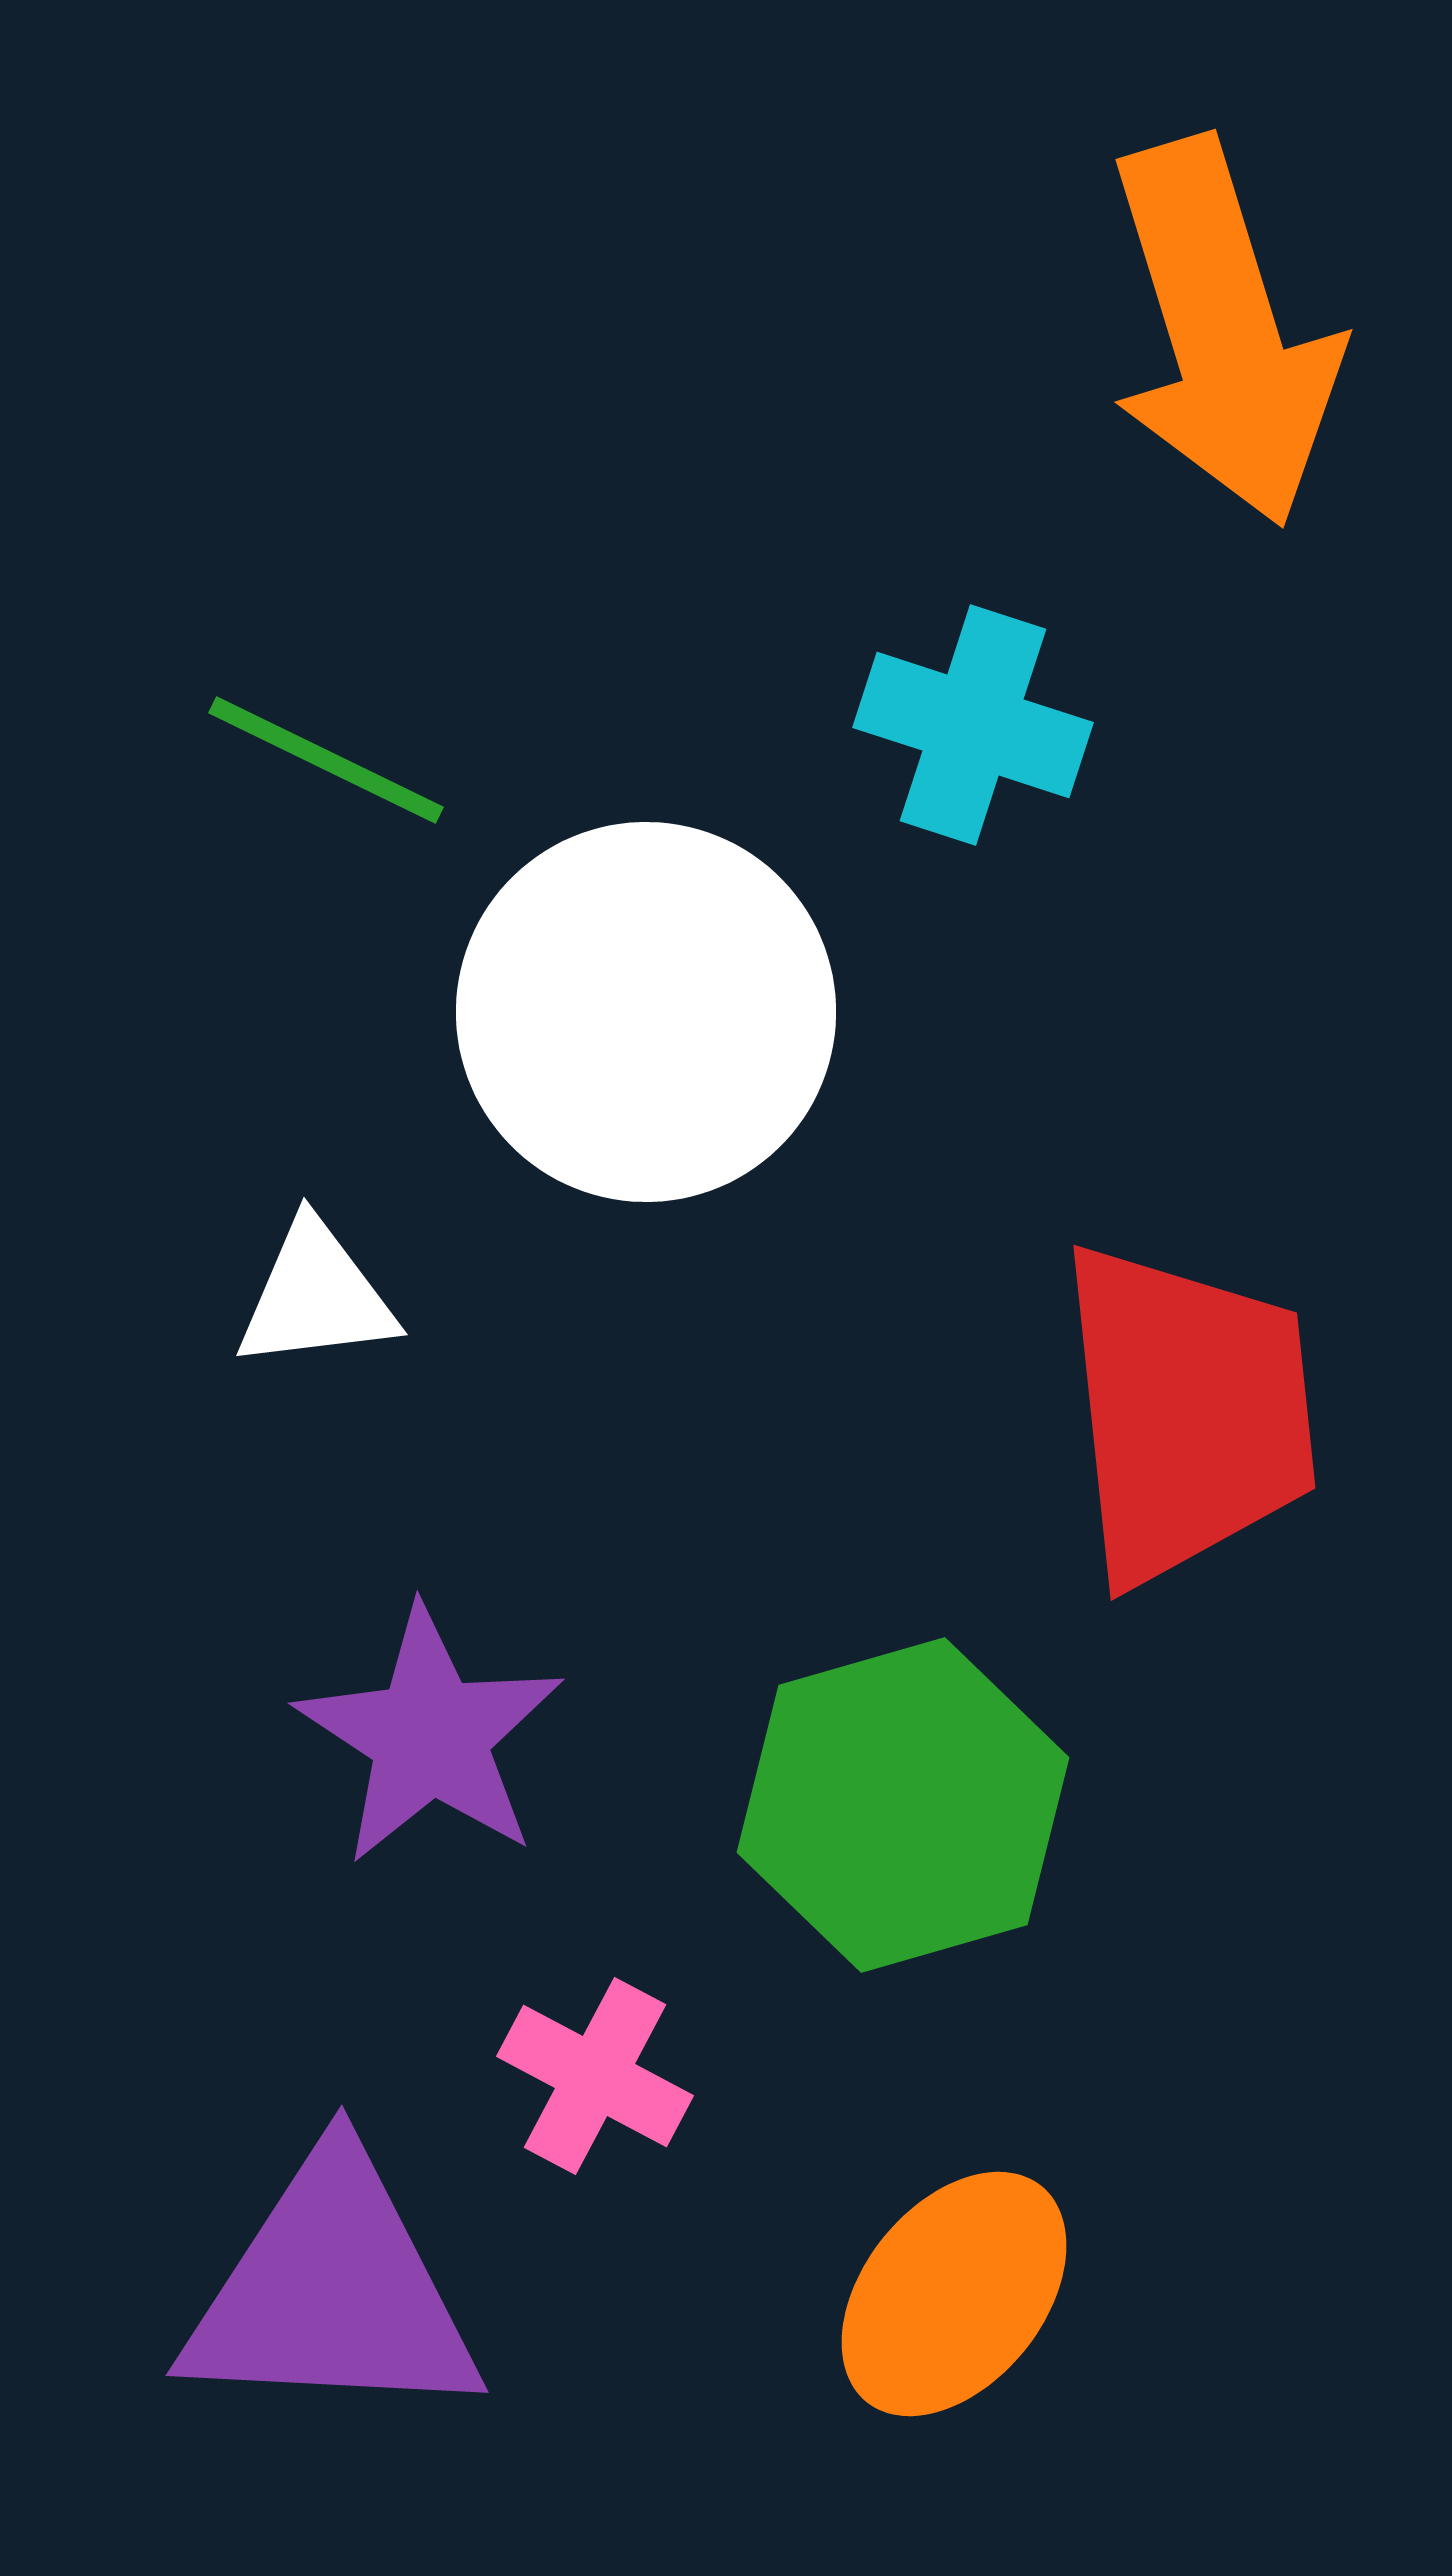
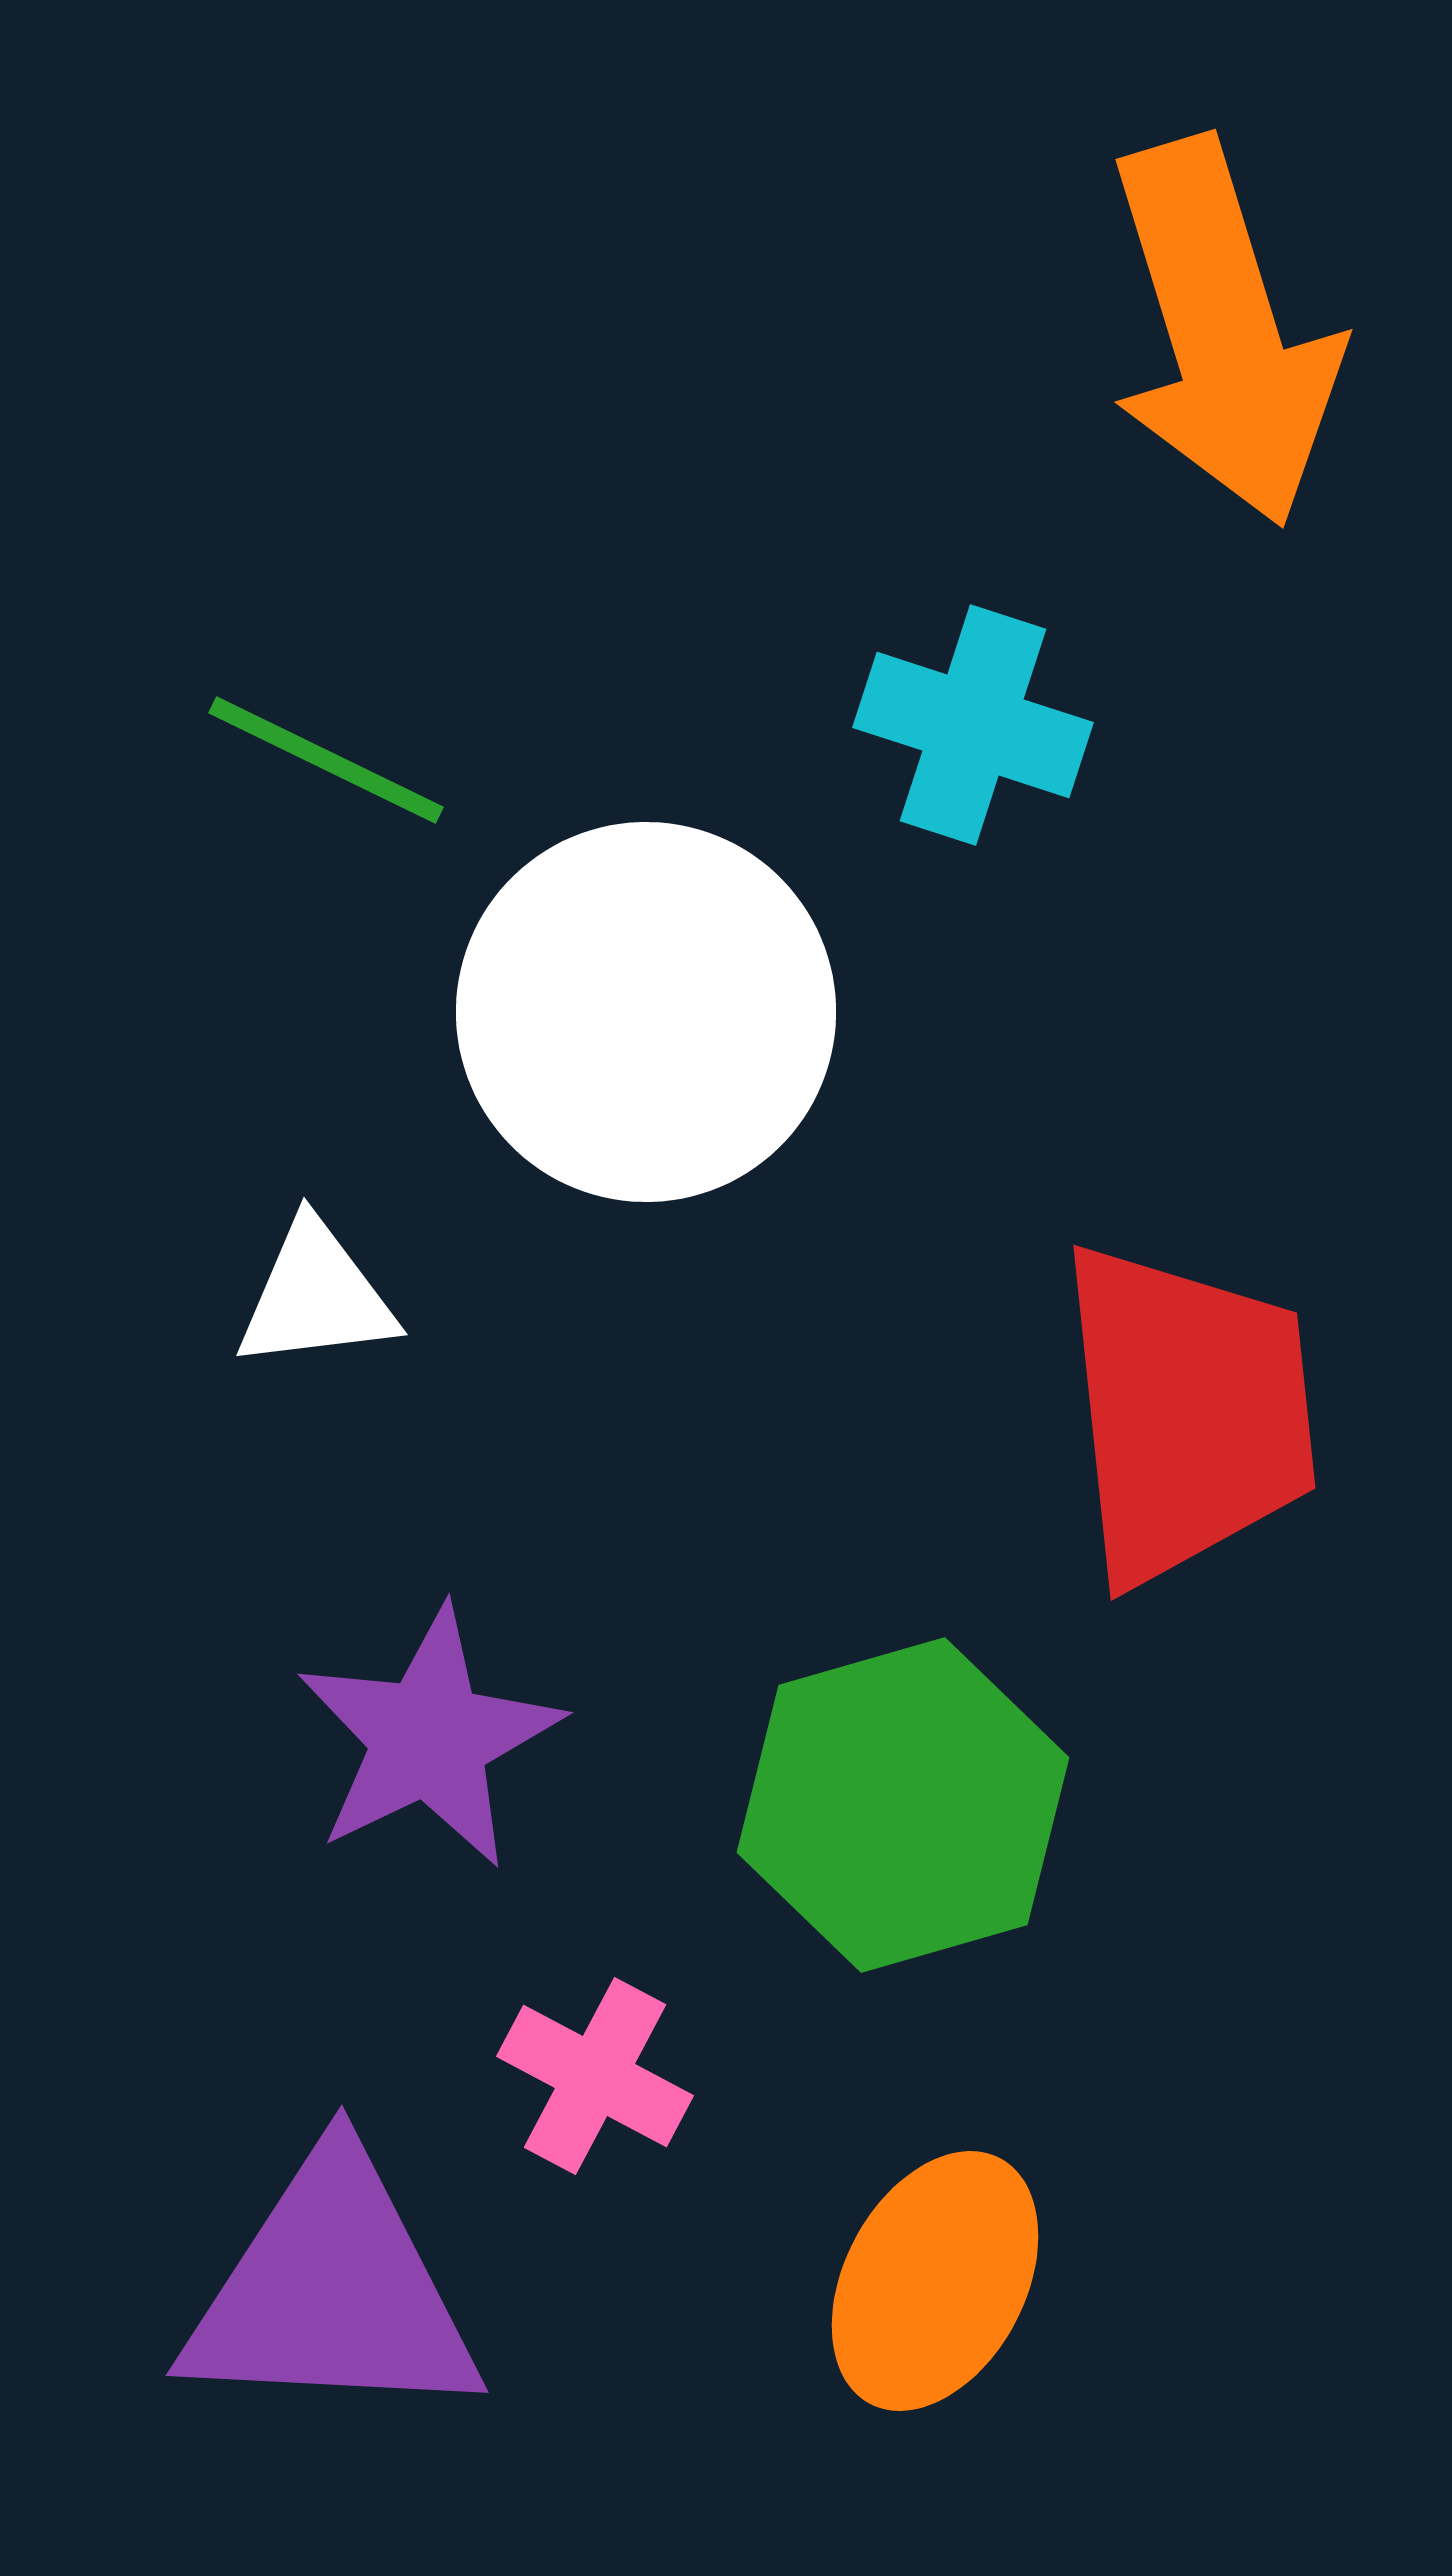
purple star: moved 1 px left, 2 px down; rotated 13 degrees clockwise
orange ellipse: moved 19 px left, 13 px up; rotated 11 degrees counterclockwise
